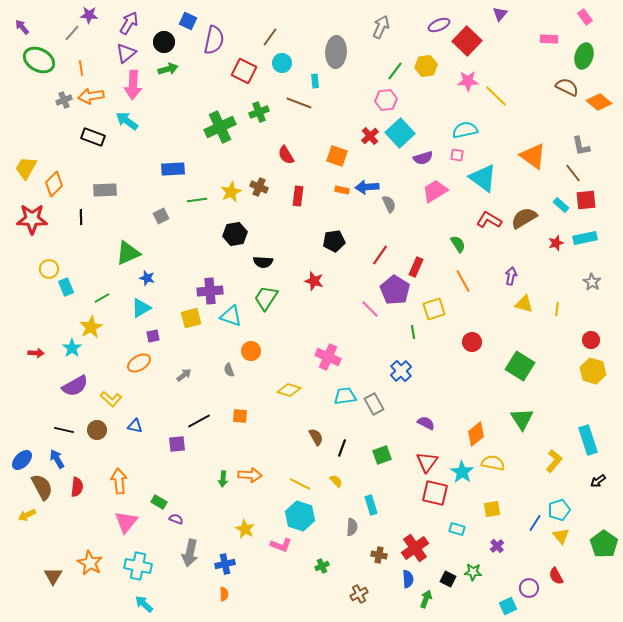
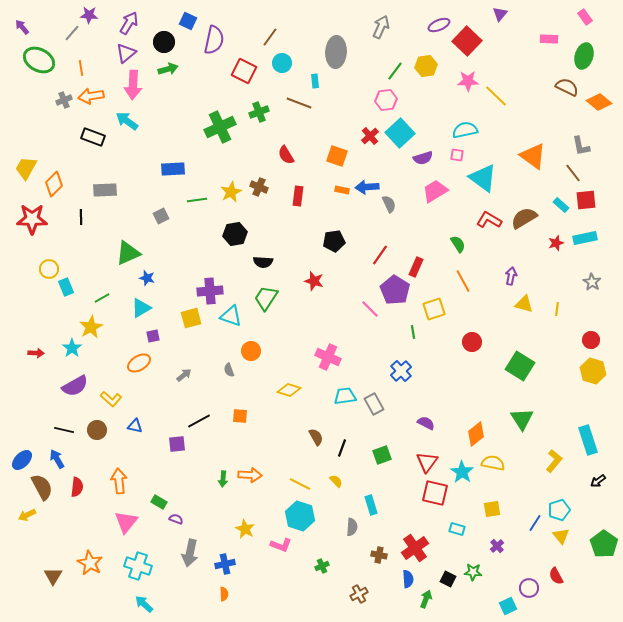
cyan cross at (138, 566): rotated 8 degrees clockwise
